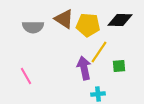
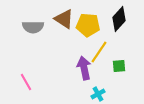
black diamond: moved 1 px left, 1 px up; rotated 50 degrees counterclockwise
pink line: moved 6 px down
cyan cross: rotated 24 degrees counterclockwise
